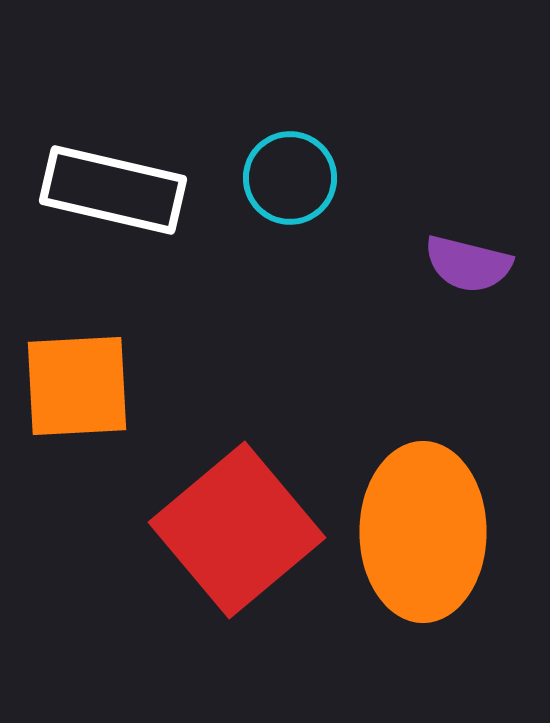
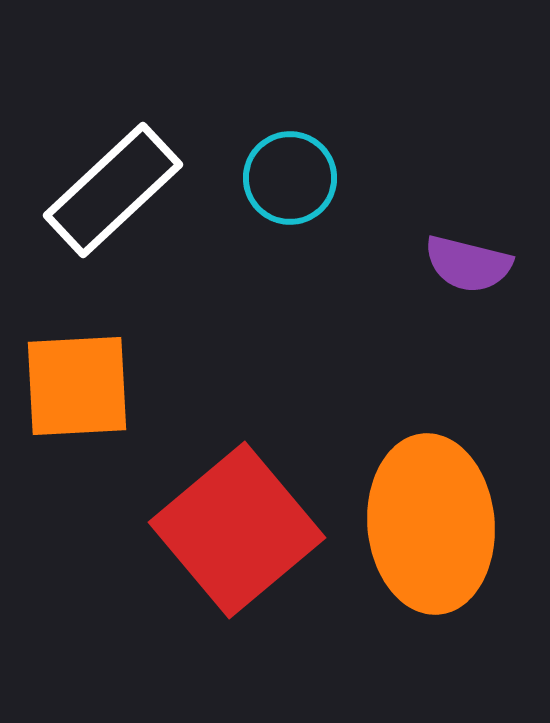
white rectangle: rotated 56 degrees counterclockwise
orange ellipse: moved 8 px right, 8 px up; rotated 5 degrees counterclockwise
